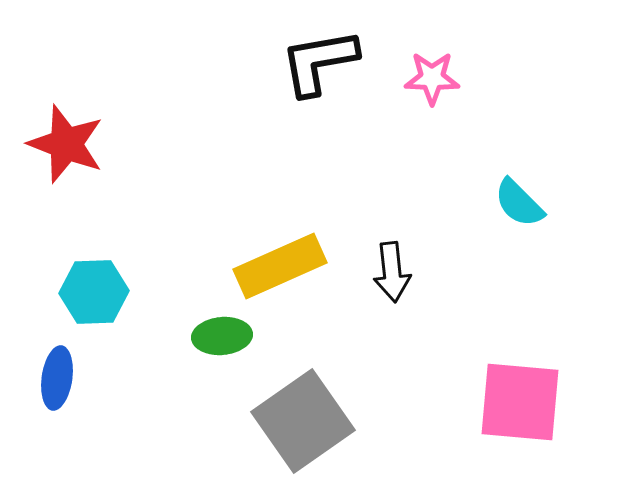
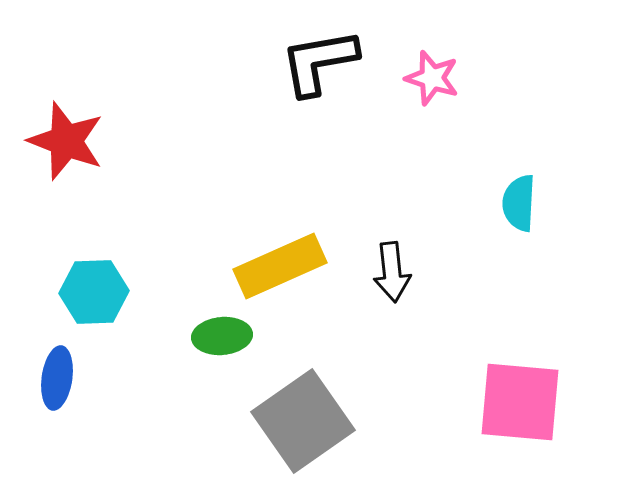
pink star: rotated 16 degrees clockwise
red star: moved 3 px up
cyan semicircle: rotated 48 degrees clockwise
